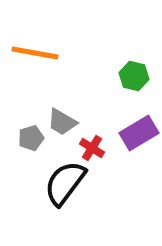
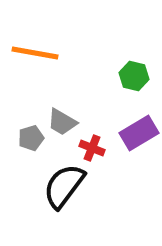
red cross: rotated 10 degrees counterclockwise
black semicircle: moved 1 px left, 3 px down
